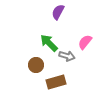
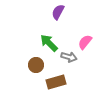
gray arrow: moved 2 px right, 1 px down
